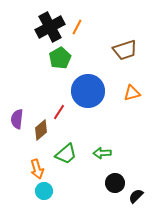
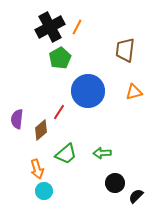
brown trapezoid: rotated 115 degrees clockwise
orange triangle: moved 2 px right, 1 px up
